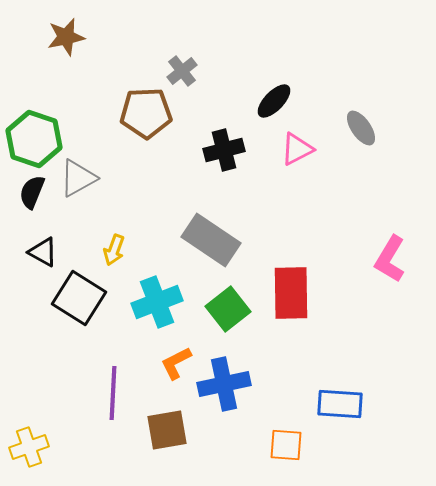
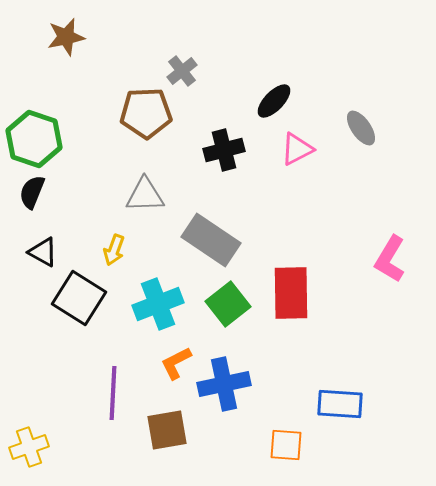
gray triangle: moved 67 px right, 17 px down; rotated 27 degrees clockwise
cyan cross: moved 1 px right, 2 px down
green square: moved 5 px up
